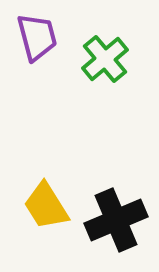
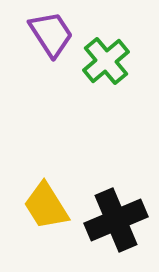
purple trapezoid: moved 14 px right, 3 px up; rotated 18 degrees counterclockwise
green cross: moved 1 px right, 2 px down
